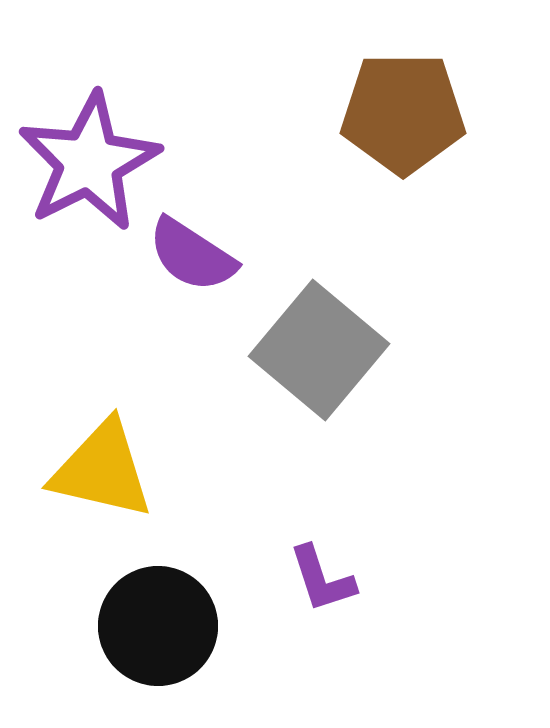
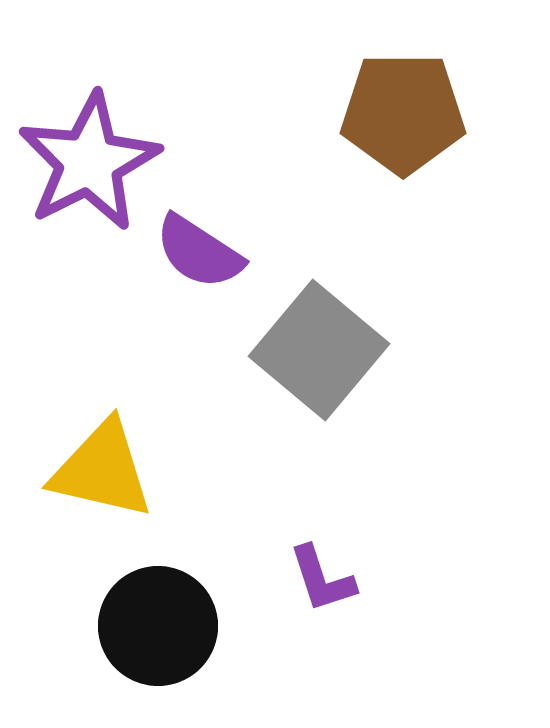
purple semicircle: moved 7 px right, 3 px up
